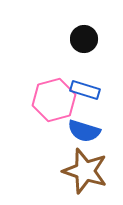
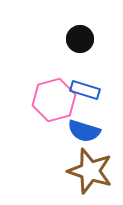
black circle: moved 4 px left
brown star: moved 5 px right
